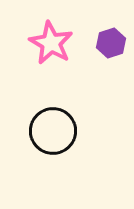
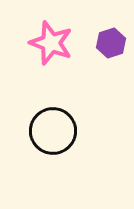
pink star: rotated 9 degrees counterclockwise
